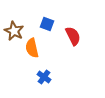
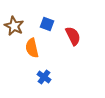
brown star: moved 5 px up
